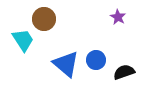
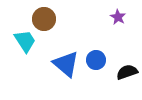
cyan trapezoid: moved 2 px right, 1 px down
black semicircle: moved 3 px right
